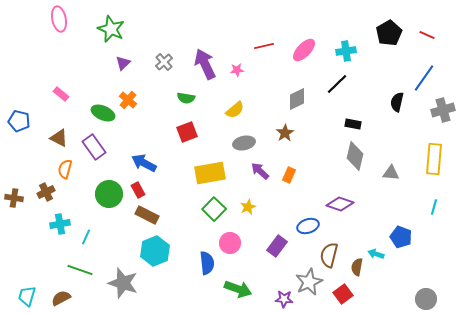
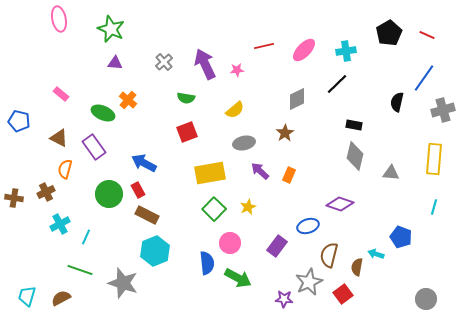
purple triangle at (123, 63): moved 8 px left; rotated 49 degrees clockwise
black rectangle at (353, 124): moved 1 px right, 1 px down
cyan cross at (60, 224): rotated 18 degrees counterclockwise
green arrow at (238, 289): moved 11 px up; rotated 8 degrees clockwise
